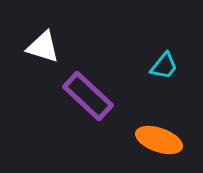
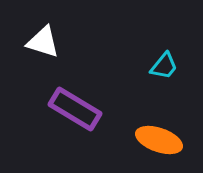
white triangle: moved 5 px up
purple rectangle: moved 13 px left, 13 px down; rotated 12 degrees counterclockwise
